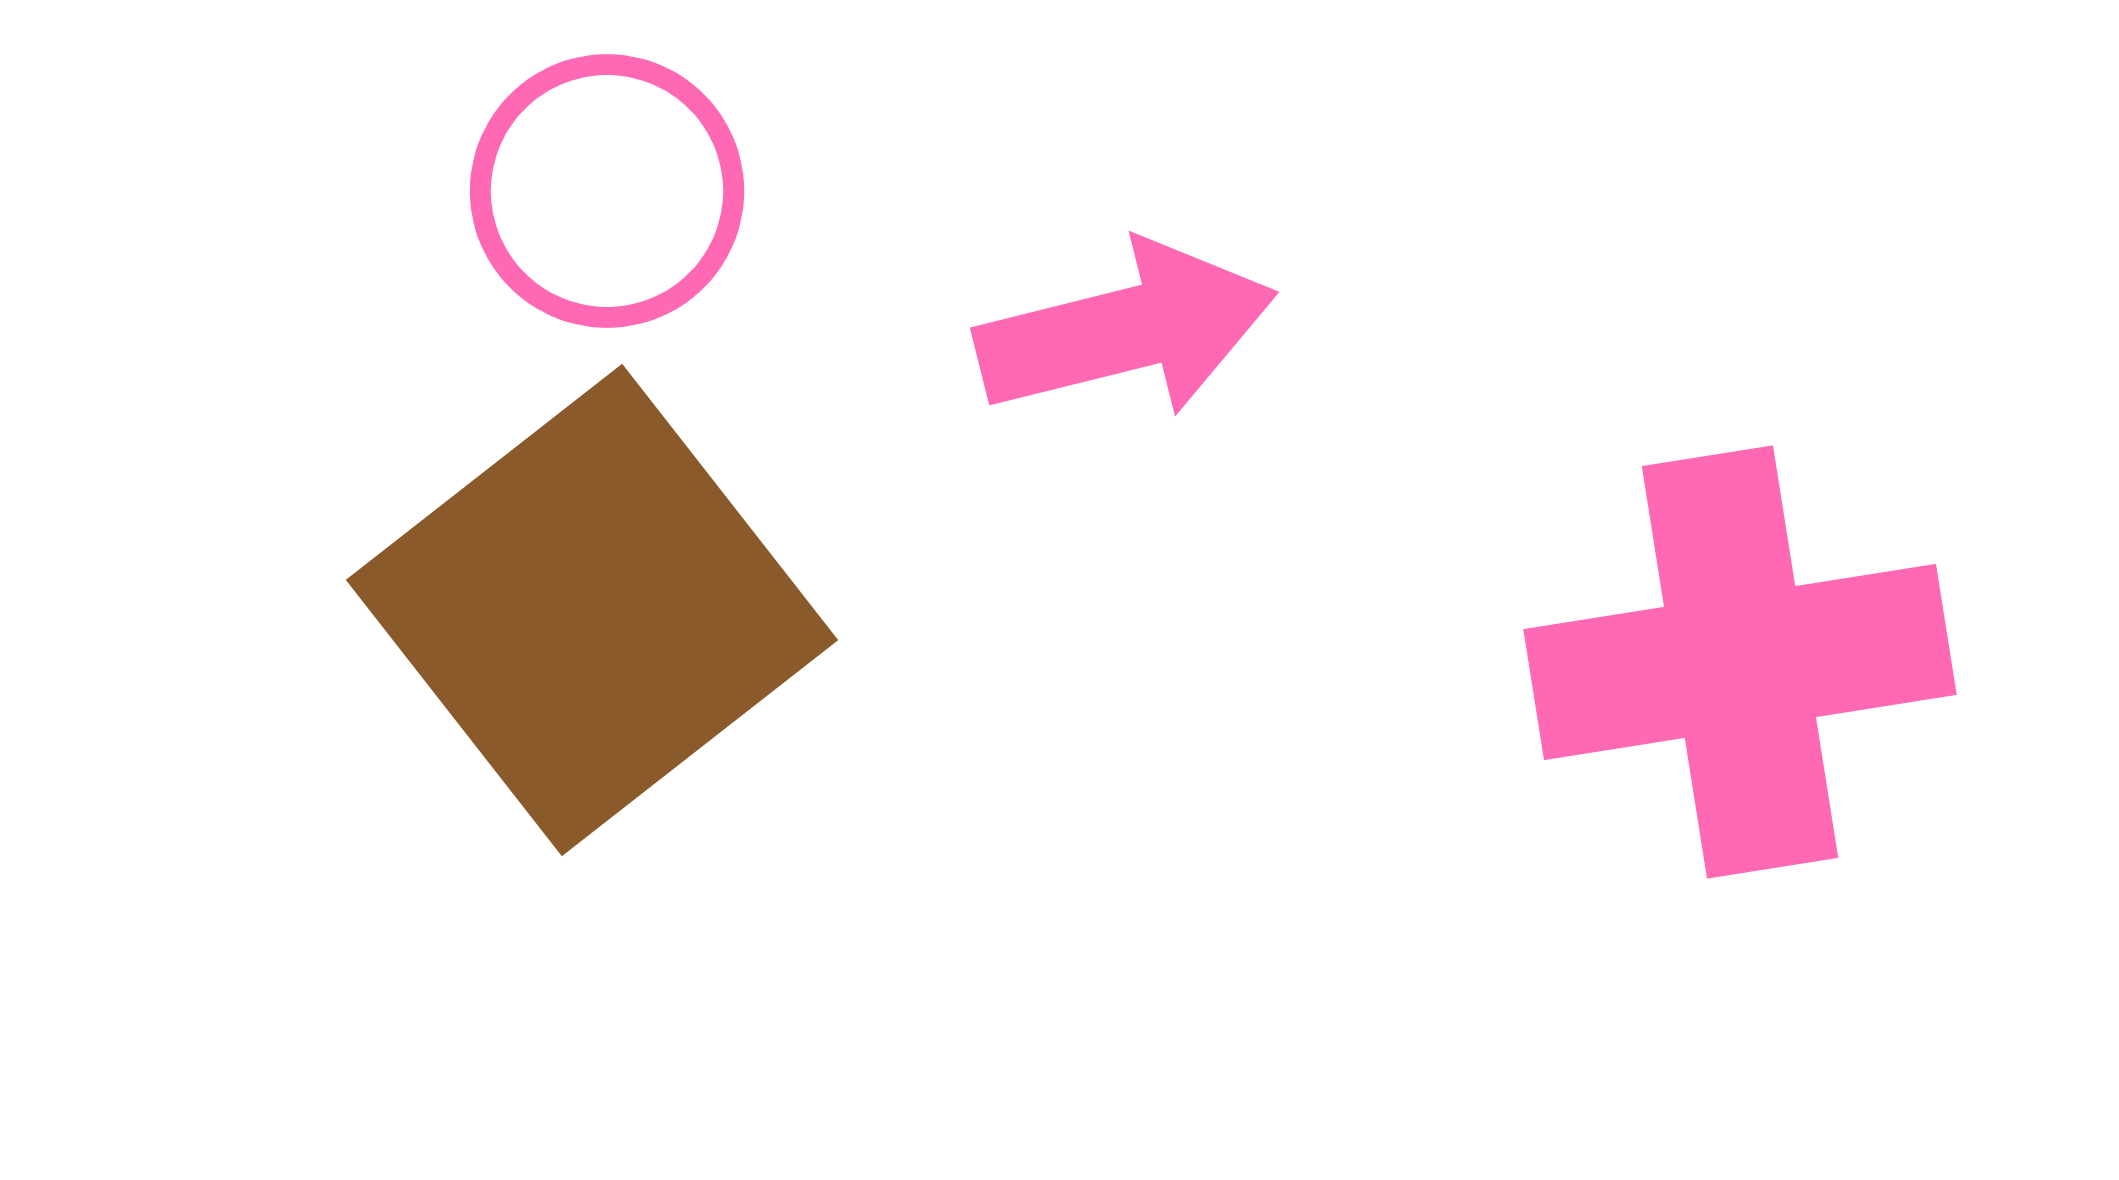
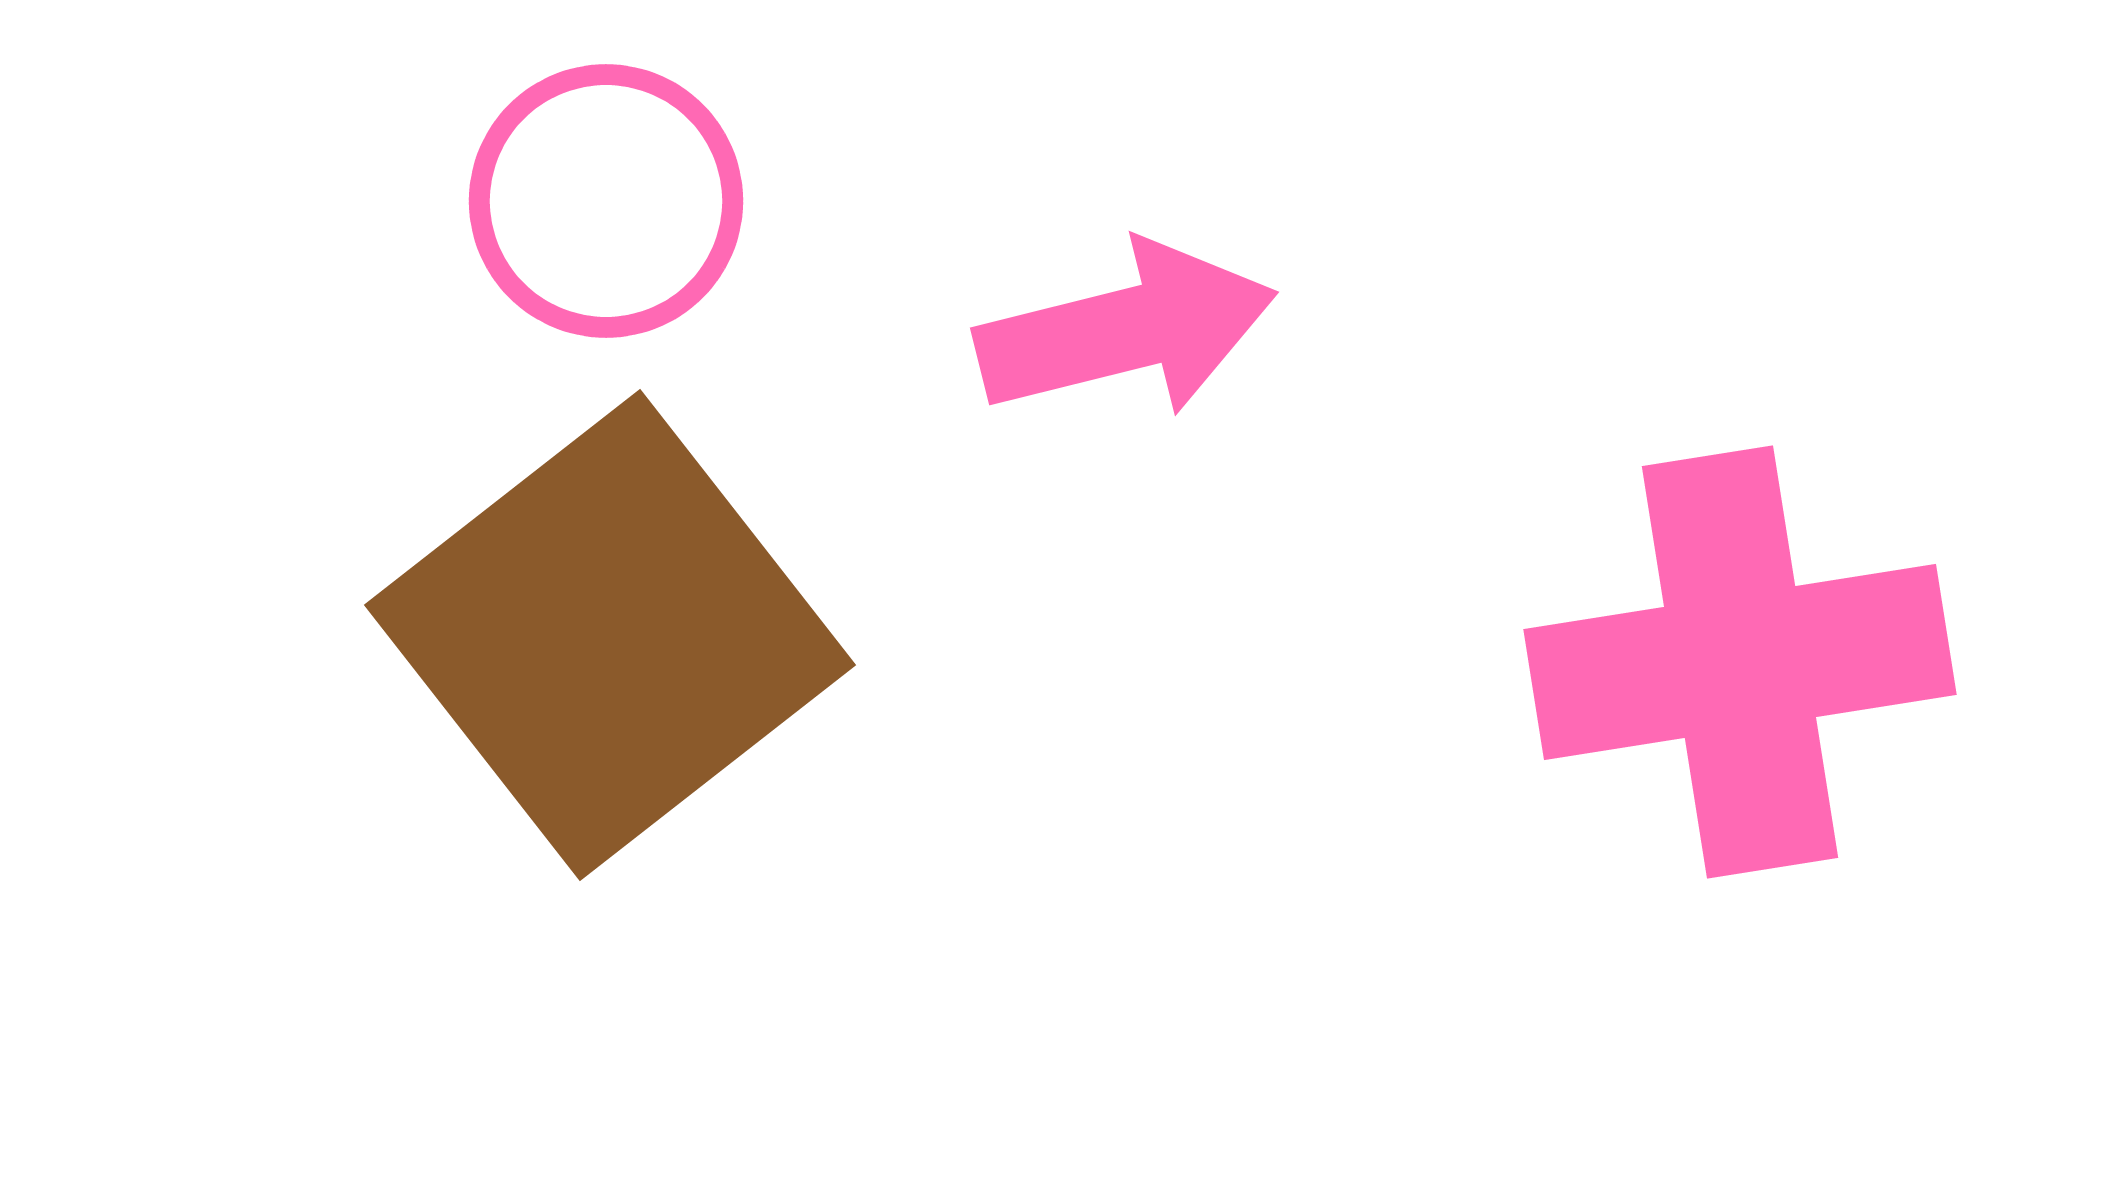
pink circle: moved 1 px left, 10 px down
brown square: moved 18 px right, 25 px down
